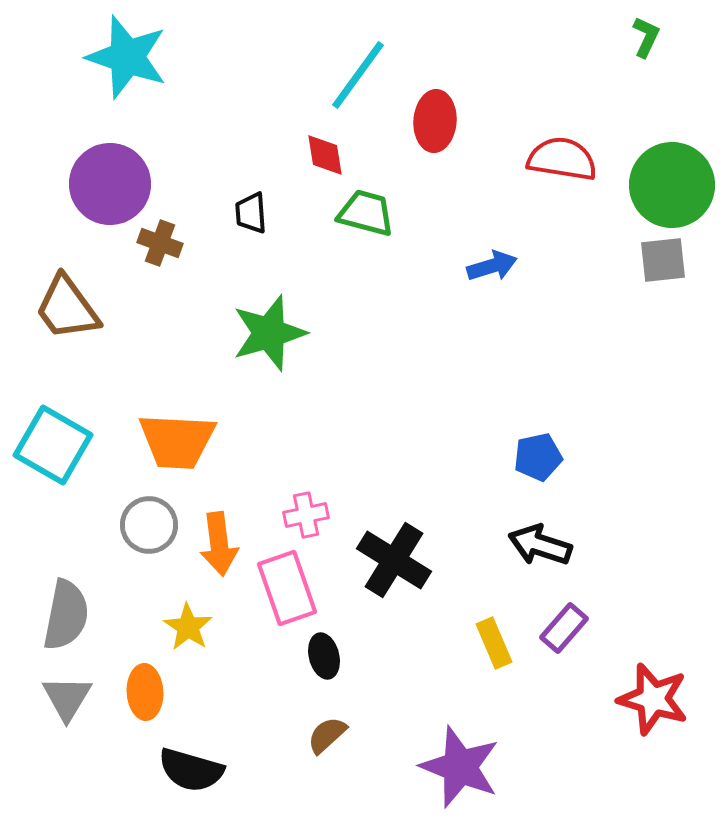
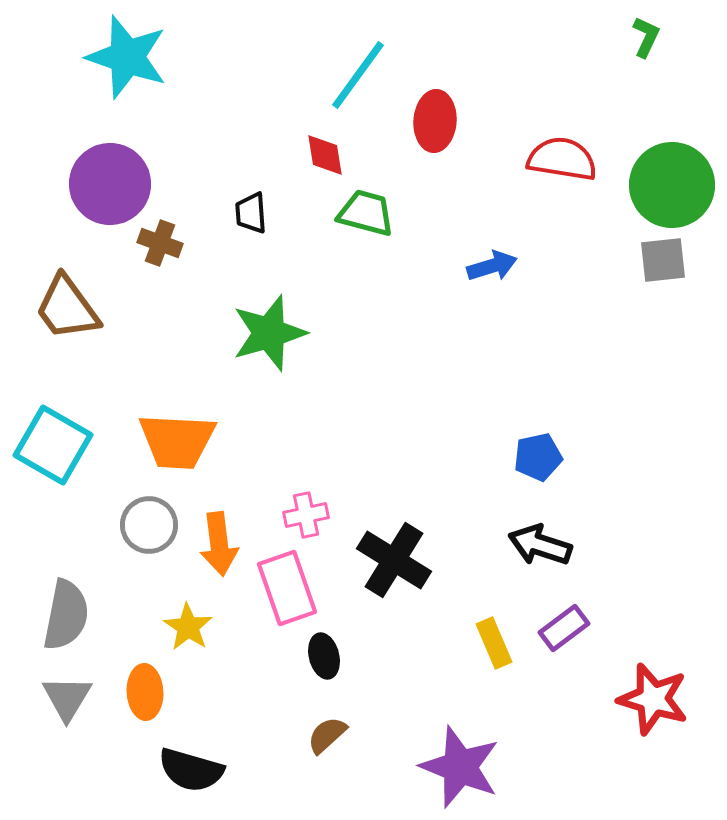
purple rectangle: rotated 12 degrees clockwise
